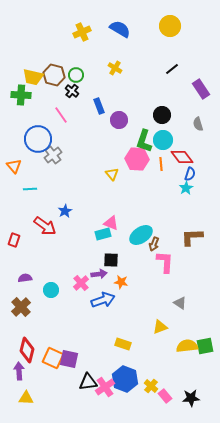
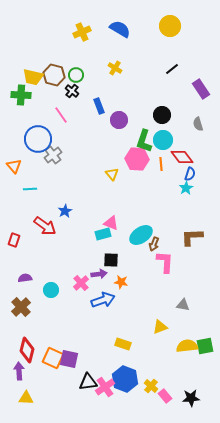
gray triangle at (180, 303): moved 3 px right, 2 px down; rotated 24 degrees counterclockwise
